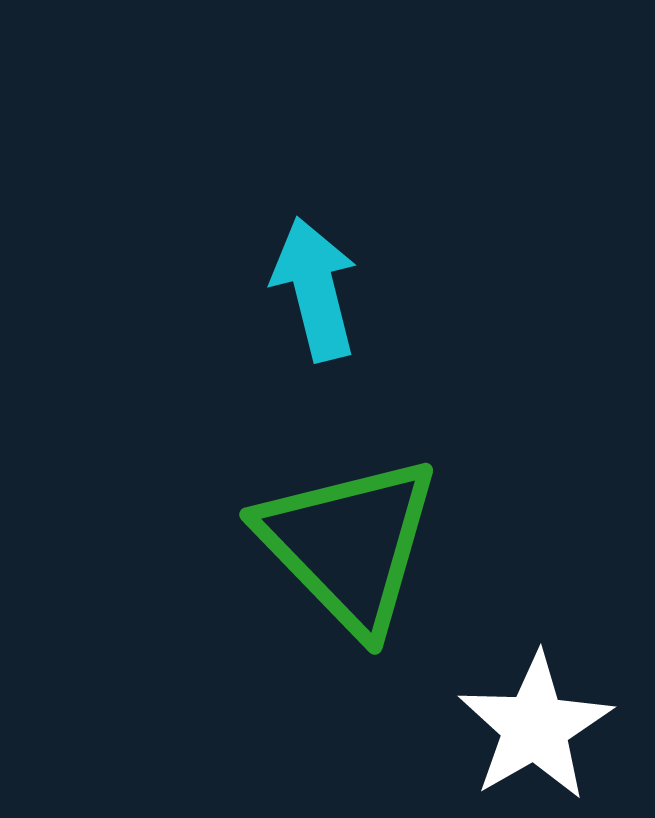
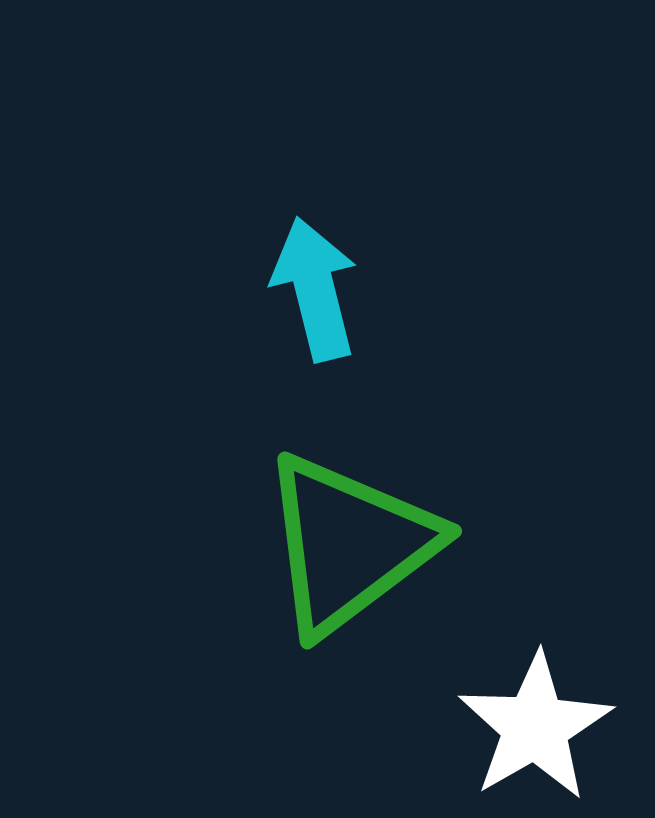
green triangle: rotated 37 degrees clockwise
